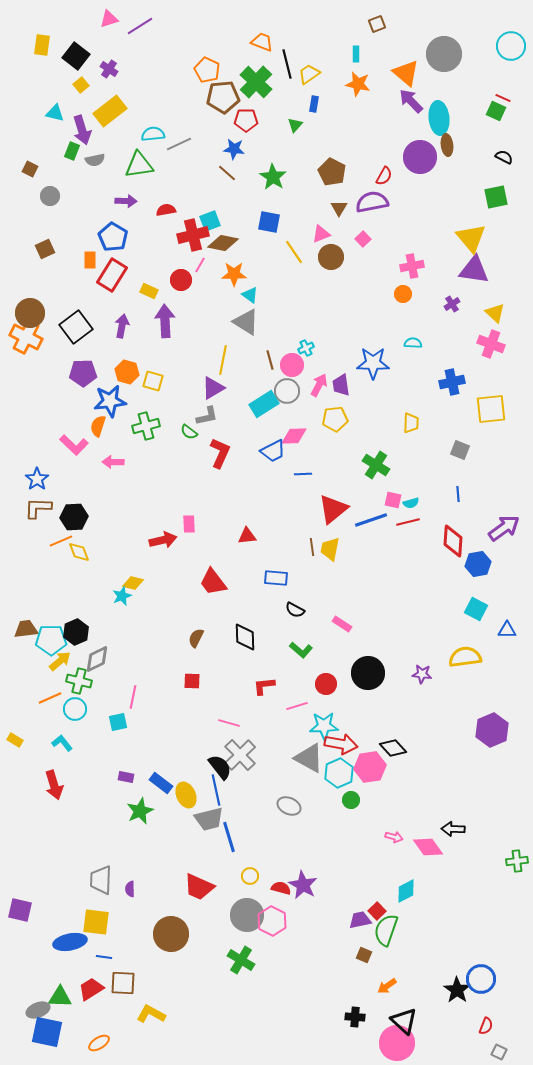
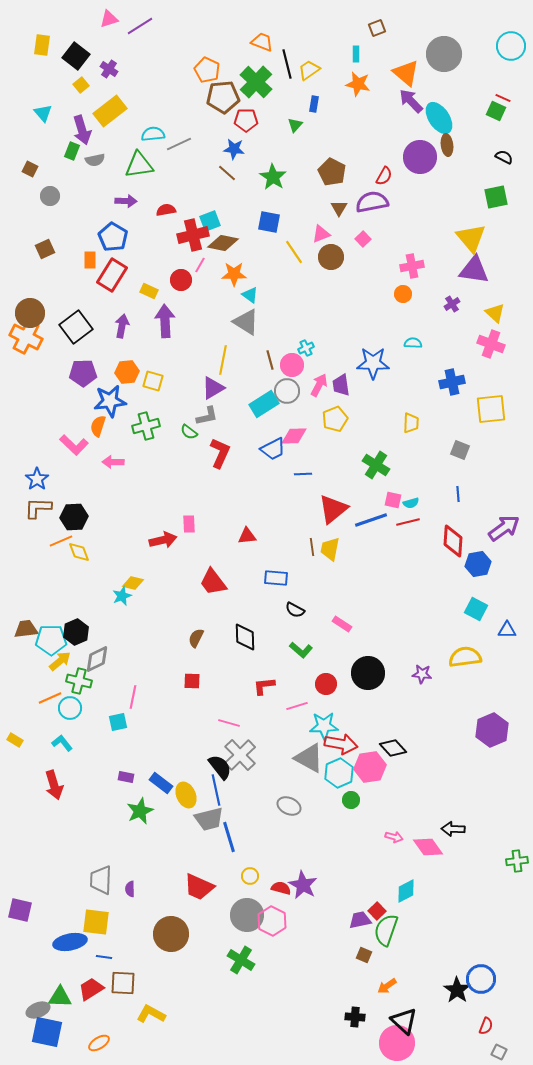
brown square at (377, 24): moved 4 px down
yellow trapezoid at (309, 74): moved 4 px up
cyan triangle at (55, 113): moved 12 px left; rotated 36 degrees clockwise
cyan ellipse at (439, 118): rotated 28 degrees counterclockwise
orange hexagon at (127, 372): rotated 20 degrees counterclockwise
yellow pentagon at (335, 419): rotated 15 degrees counterclockwise
blue trapezoid at (273, 451): moved 2 px up
cyan circle at (75, 709): moved 5 px left, 1 px up
